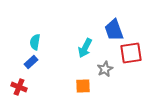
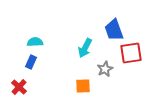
cyan semicircle: rotated 77 degrees clockwise
blue rectangle: rotated 24 degrees counterclockwise
red cross: rotated 21 degrees clockwise
